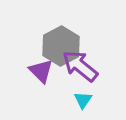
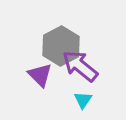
purple triangle: moved 1 px left, 4 px down
